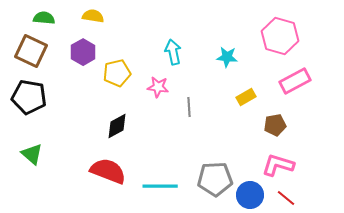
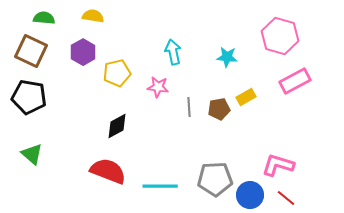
brown pentagon: moved 56 px left, 16 px up
